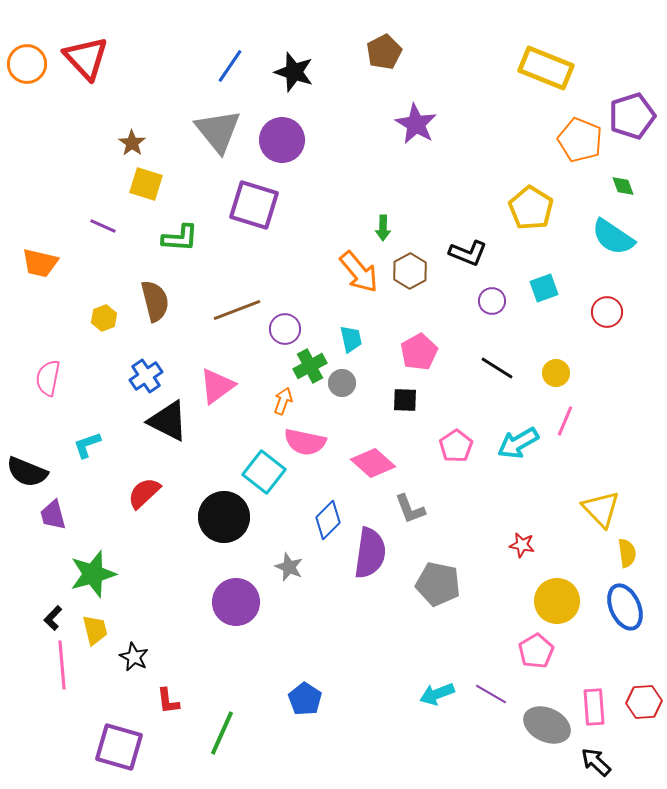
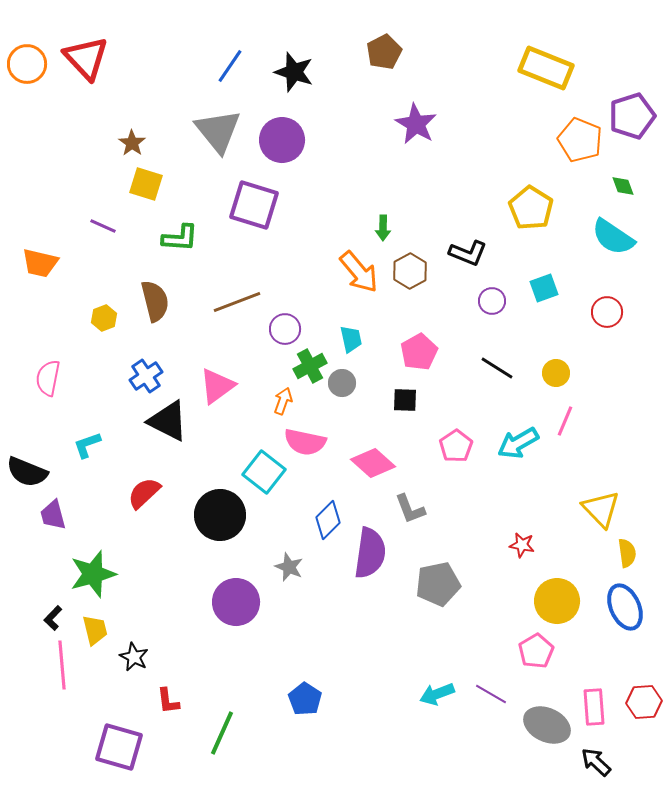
brown line at (237, 310): moved 8 px up
black circle at (224, 517): moved 4 px left, 2 px up
gray pentagon at (438, 584): rotated 24 degrees counterclockwise
